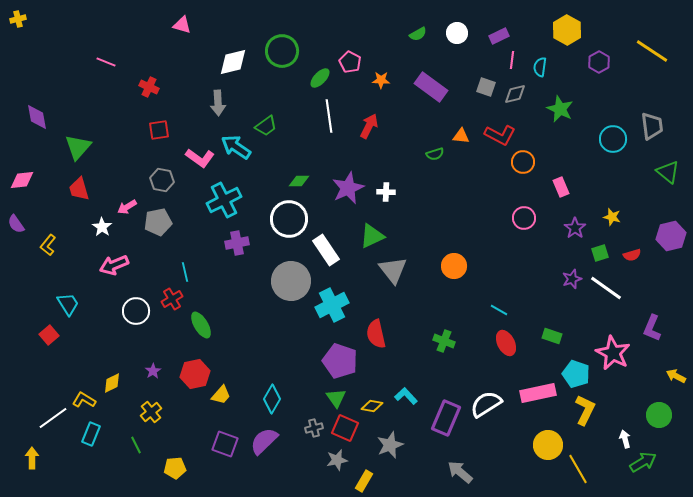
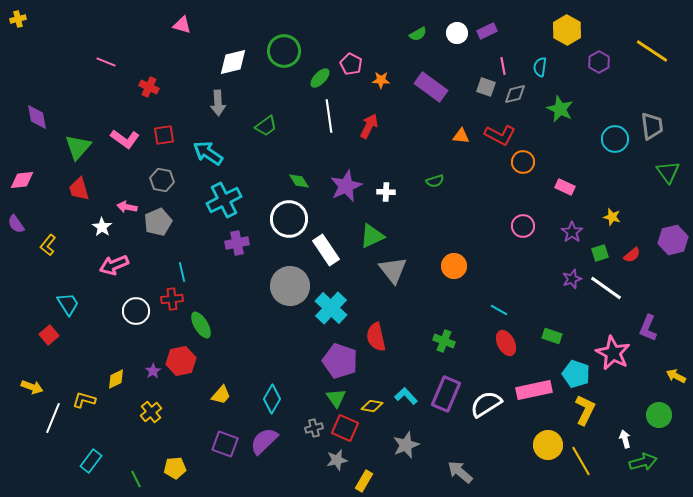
purple rectangle at (499, 36): moved 12 px left, 5 px up
green circle at (282, 51): moved 2 px right
pink line at (512, 60): moved 9 px left, 6 px down; rotated 18 degrees counterclockwise
pink pentagon at (350, 62): moved 1 px right, 2 px down
red square at (159, 130): moved 5 px right, 5 px down
cyan circle at (613, 139): moved 2 px right
cyan arrow at (236, 147): moved 28 px left, 6 px down
green semicircle at (435, 154): moved 27 px down
pink L-shape at (200, 158): moved 75 px left, 19 px up
green triangle at (668, 172): rotated 15 degrees clockwise
green diamond at (299, 181): rotated 60 degrees clockwise
pink rectangle at (561, 187): moved 4 px right; rotated 42 degrees counterclockwise
purple star at (348, 188): moved 2 px left, 2 px up
pink arrow at (127, 207): rotated 42 degrees clockwise
pink circle at (524, 218): moved 1 px left, 8 px down
gray pentagon at (158, 222): rotated 12 degrees counterclockwise
purple star at (575, 228): moved 3 px left, 4 px down
purple hexagon at (671, 236): moved 2 px right, 4 px down
red semicircle at (632, 255): rotated 24 degrees counterclockwise
cyan line at (185, 272): moved 3 px left
gray circle at (291, 281): moved 1 px left, 5 px down
red cross at (172, 299): rotated 25 degrees clockwise
cyan cross at (332, 305): moved 1 px left, 3 px down; rotated 20 degrees counterclockwise
purple L-shape at (652, 328): moved 4 px left
red semicircle at (376, 334): moved 3 px down
red hexagon at (195, 374): moved 14 px left, 13 px up
yellow diamond at (112, 383): moved 4 px right, 4 px up
pink rectangle at (538, 393): moved 4 px left, 3 px up
yellow L-shape at (84, 400): rotated 15 degrees counterclockwise
white line at (53, 418): rotated 32 degrees counterclockwise
purple rectangle at (446, 418): moved 24 px up
cyan rectangle at (91, 434): moved 27 px down; rotated 15 degrees clockwise
green line at (136, 445): moved 34 px down
gray star at (390, 445): moved 16 px right
yellow arrow at (32, 458): moved 71 px up; rotated 110 degrees clockwise
green arrow at (643, 462): rotated 16 degrees clockwise
yellow line at (578, 469): moved 3 px right, 8 px up
